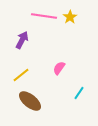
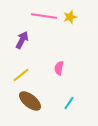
yellow star: rotated 16 degrees clockwise
pink semicircle: rotated 24 degrees counterclockwise
cyan line: moved 10 px left, 10 px down
